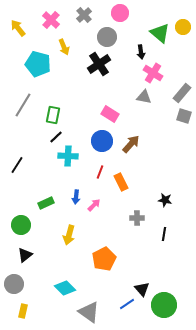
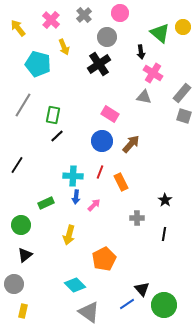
black line at (56, 137): moved 1 px right, 1 px up
cyan cross at (68, 156): moved 5 px right, 20 px down
black star at (165, 200): rotated 24 degrees clockwise
cyan diamond at (65, 288): moved 10 px right, 3 px up
